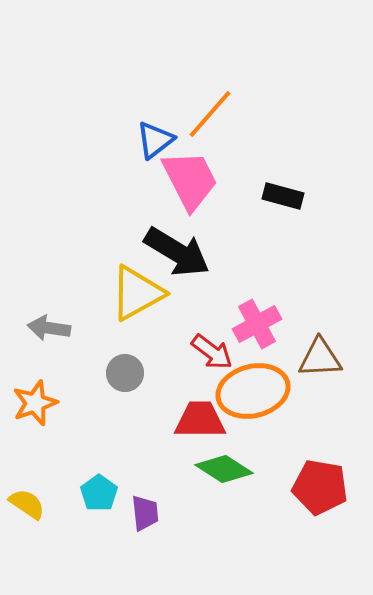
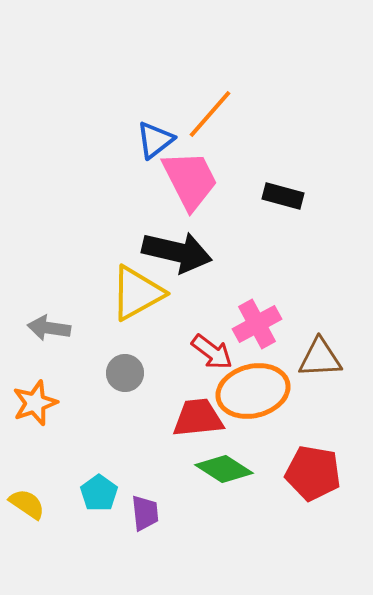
black arrow: rotated 18 degrees counterclockwise
red trapezoid: moved 2 px left, 2 px up; rotated 6 degrees counterclockwise
red pentagon: moved 7 px left, 14 px up
